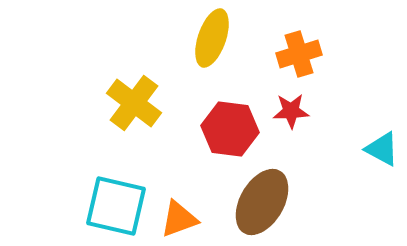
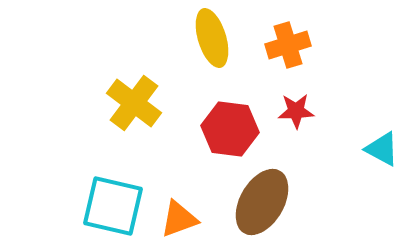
yellow ellipse: rotated 36 degrees counterclockwise
orange cross: moved 11 px left, 9 px up
red star: moved 5 px right
cyan square: moved 3 px left
